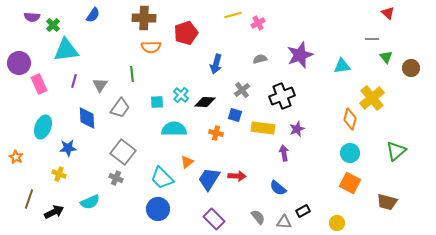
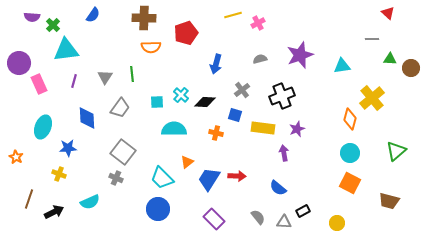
green triangle at (386, 57): moved 4 px right, 2 px down; rotated 48 degrees counterclockwise
gray triangle at (100, 85): moved 5 px right, 8 px up
brown trapezoid at (387, 202): moved 2 px right, 1 px up
